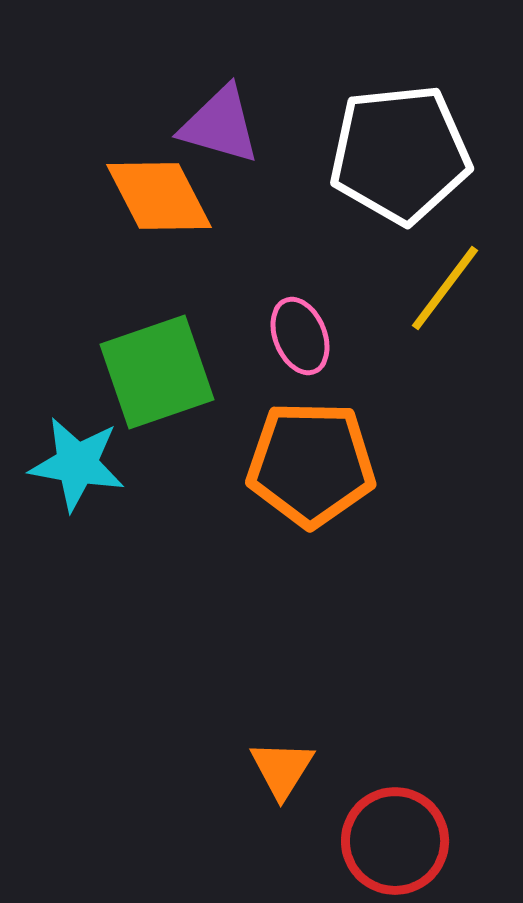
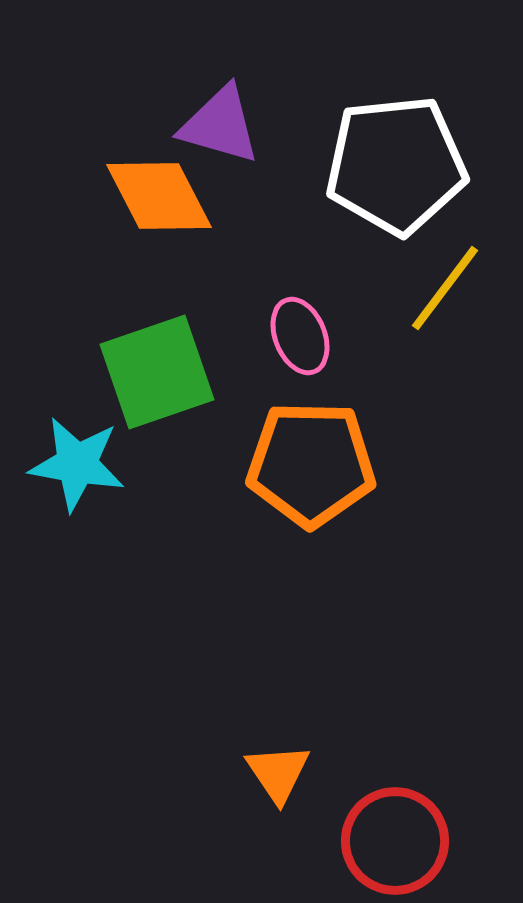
white pentagon: moved 4 px left, 11 px down
orange triangle: moved 4 px left, 4 px down; rotated 6 degrees counterclockwise
